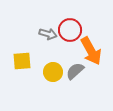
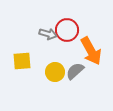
red circle: moved 3 px left
yellow circle: moved 2 px right
